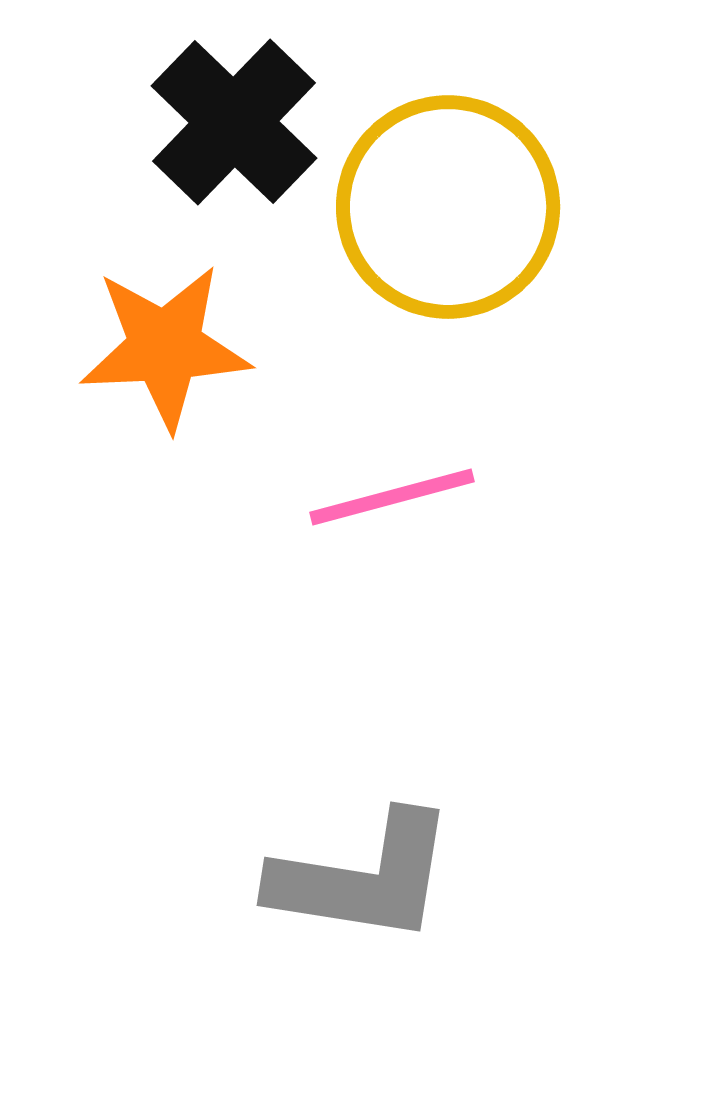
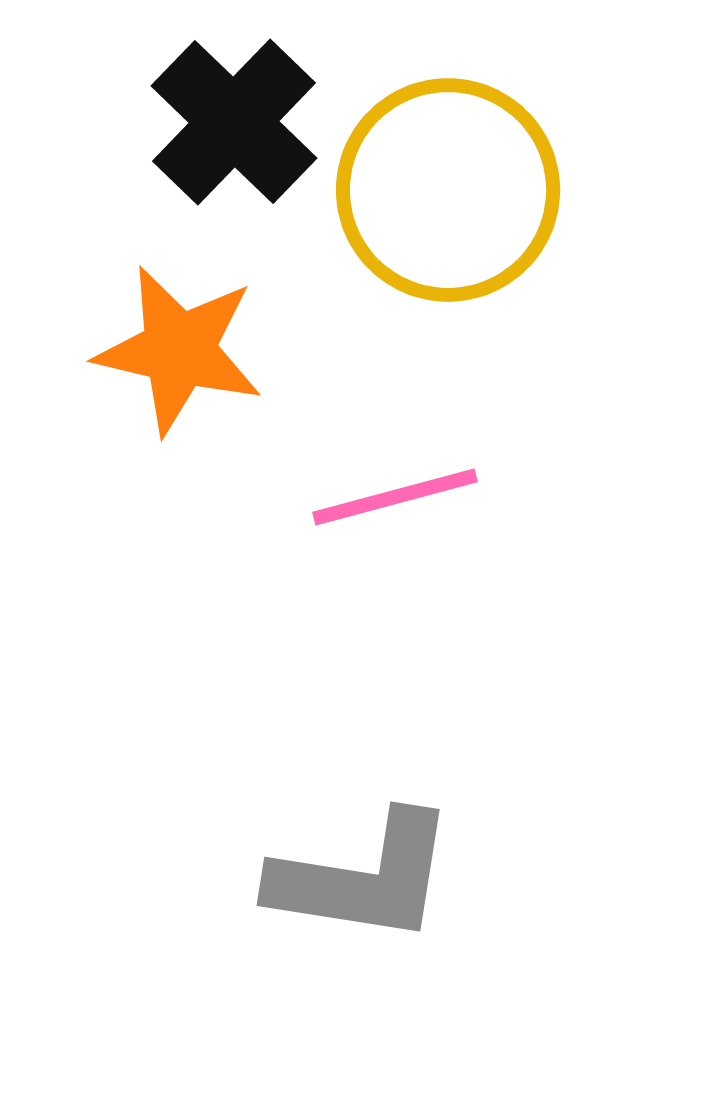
yellow circle: moved 17 px up
orange star: moved 14 px right, 3 px down; rotated 16 degrees clockwise
pink line: moved 3 px right
